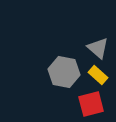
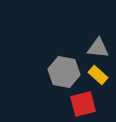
gray triangle: rotated 35 degrees counterclockwise
red square: moved 8 px left
